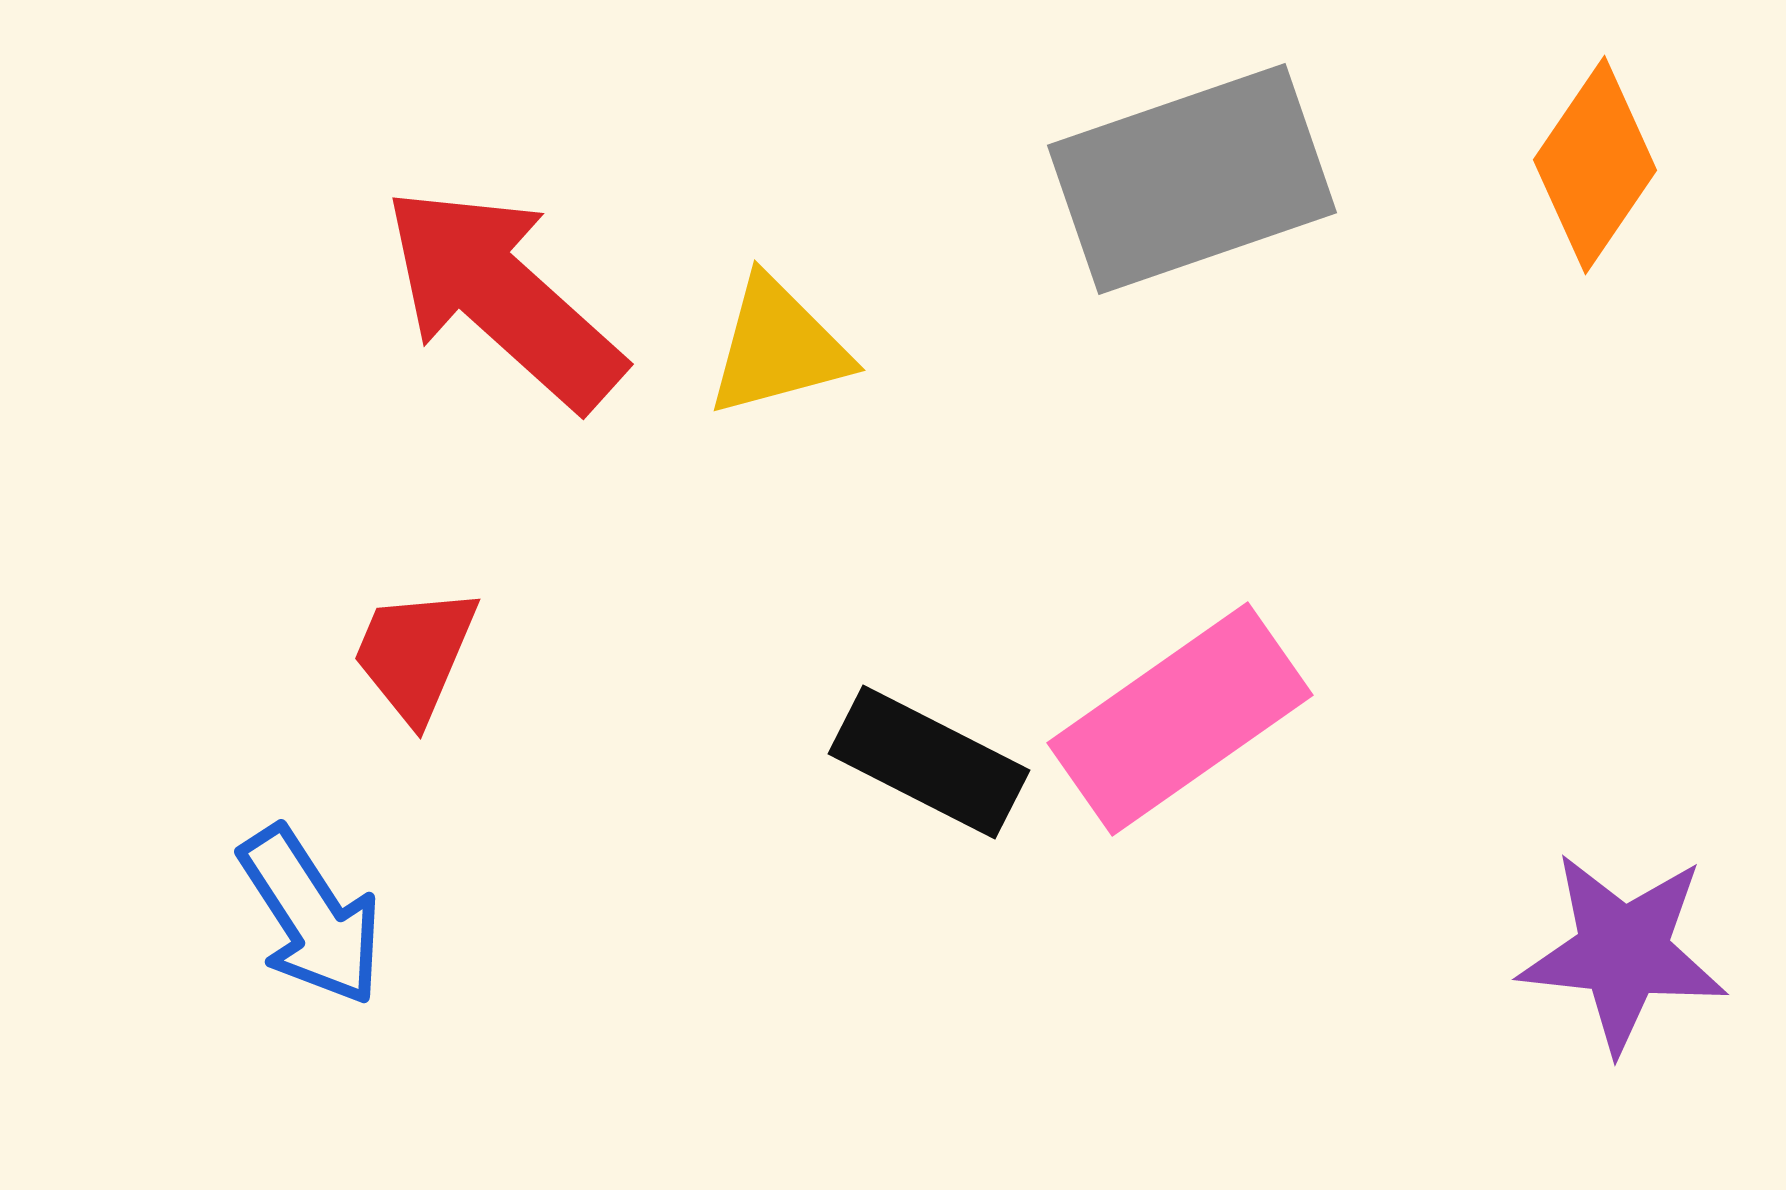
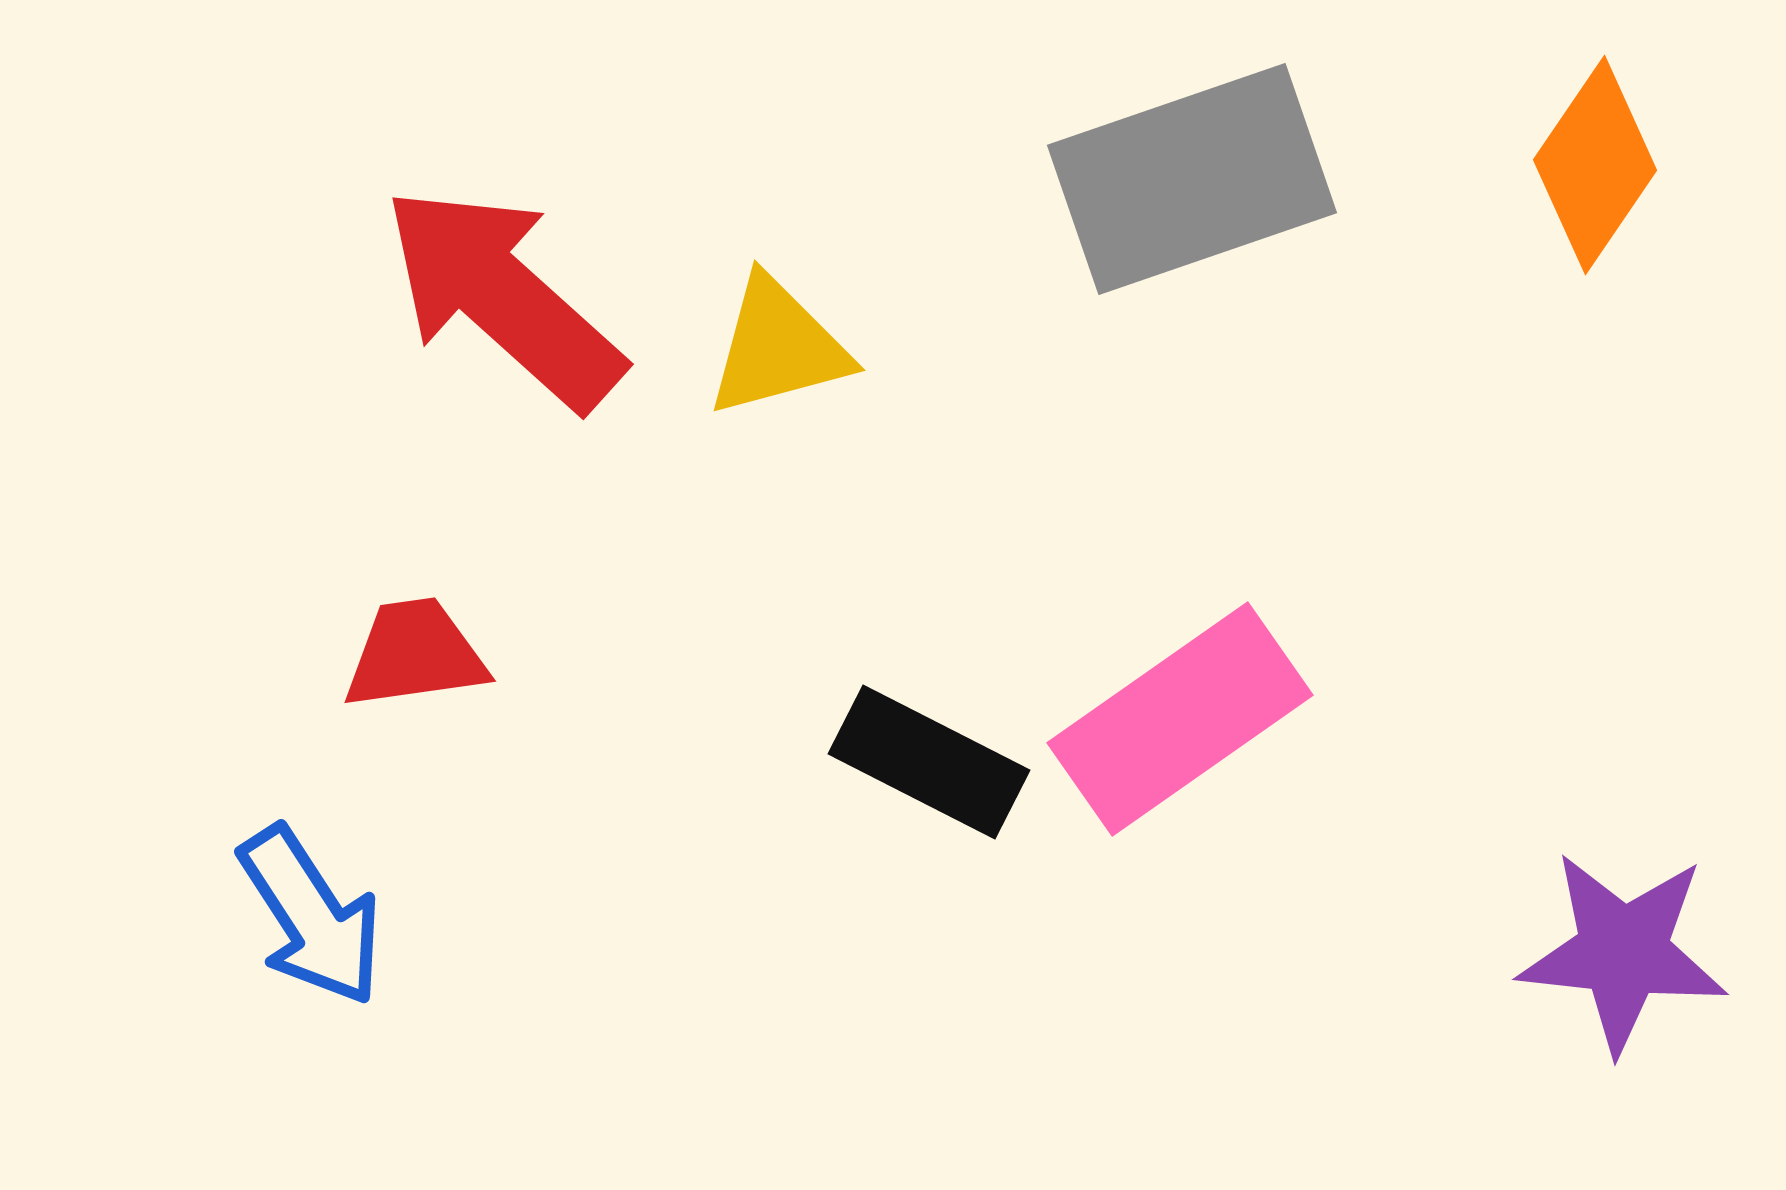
red trapezoid: rotated 59 degrees clockwise
